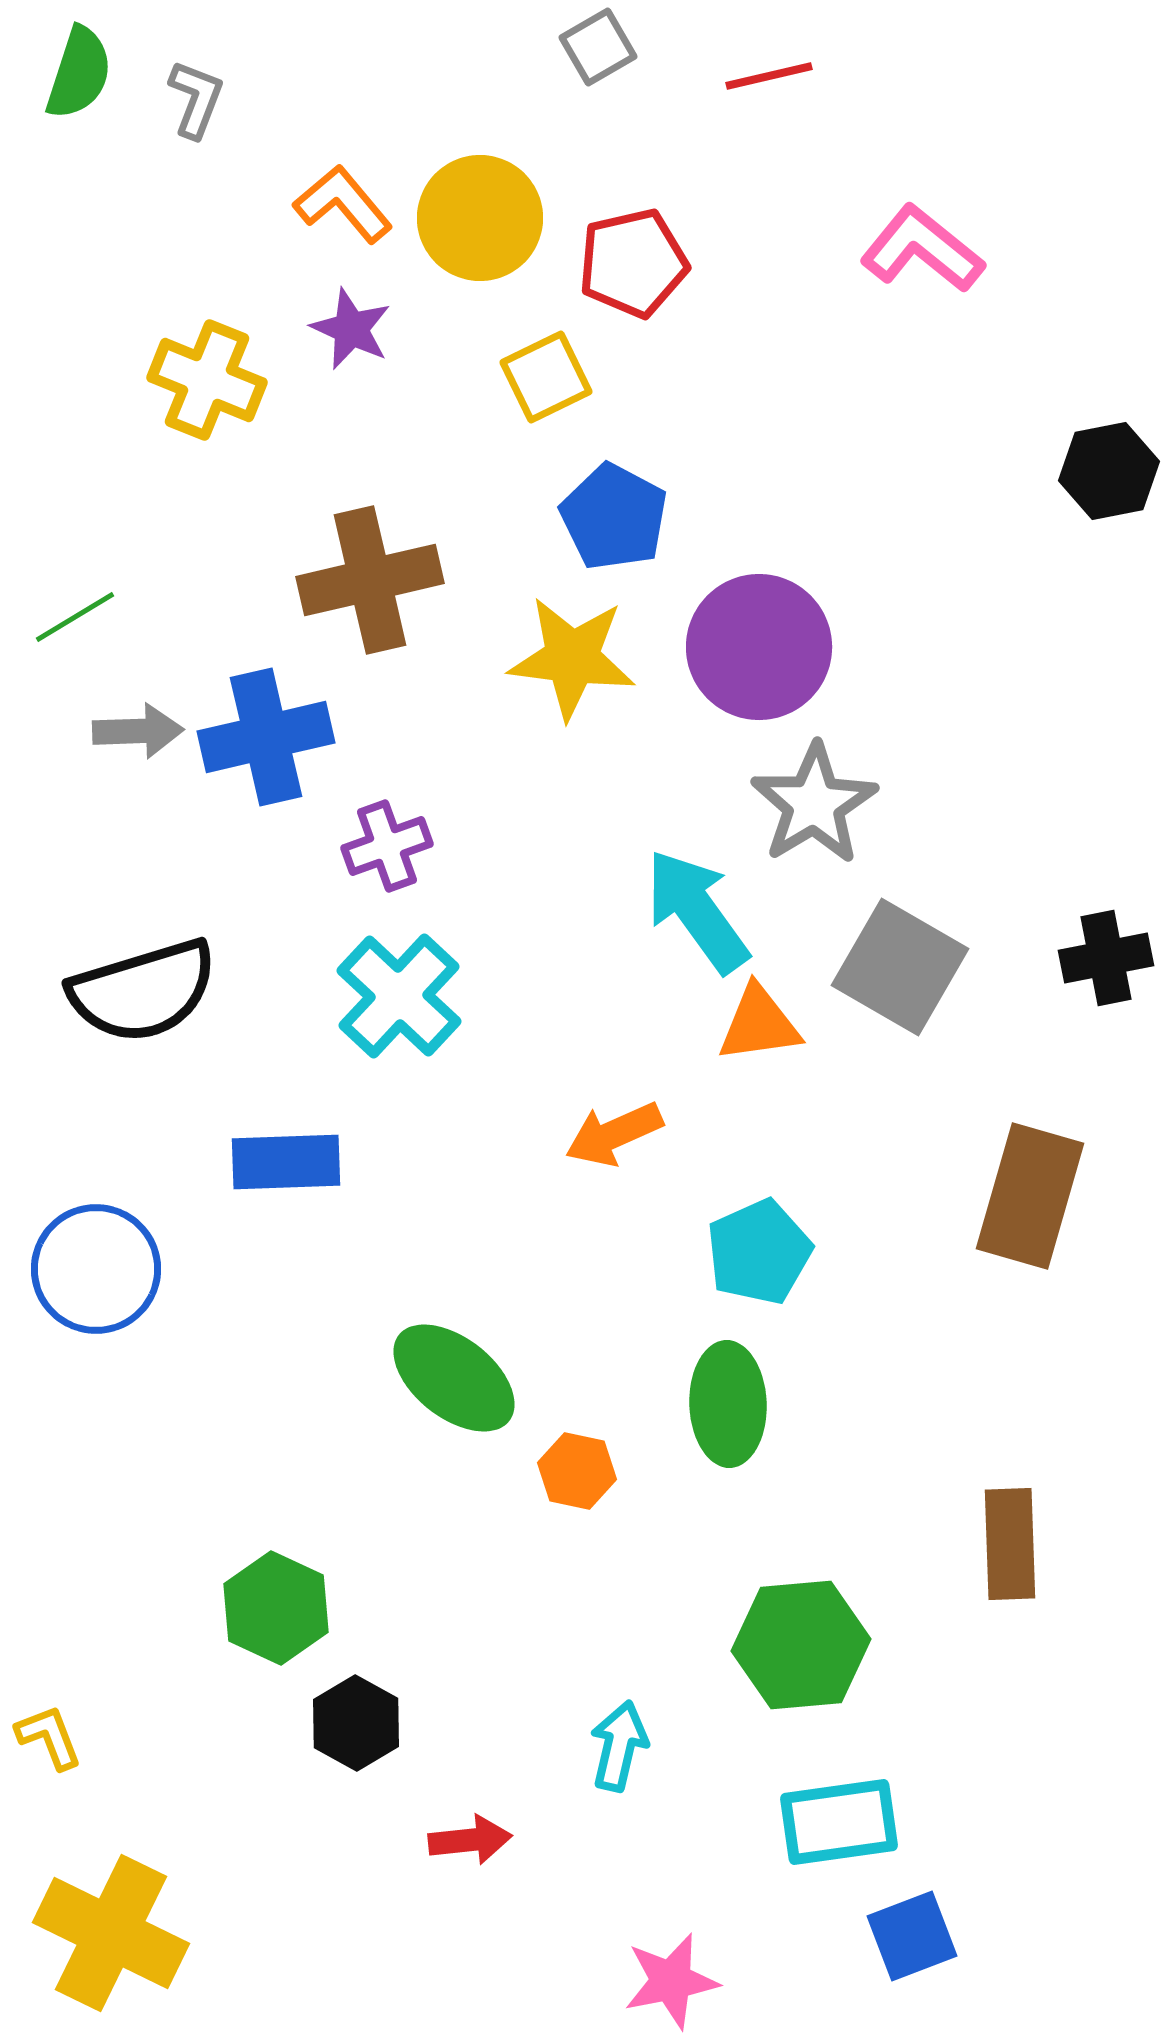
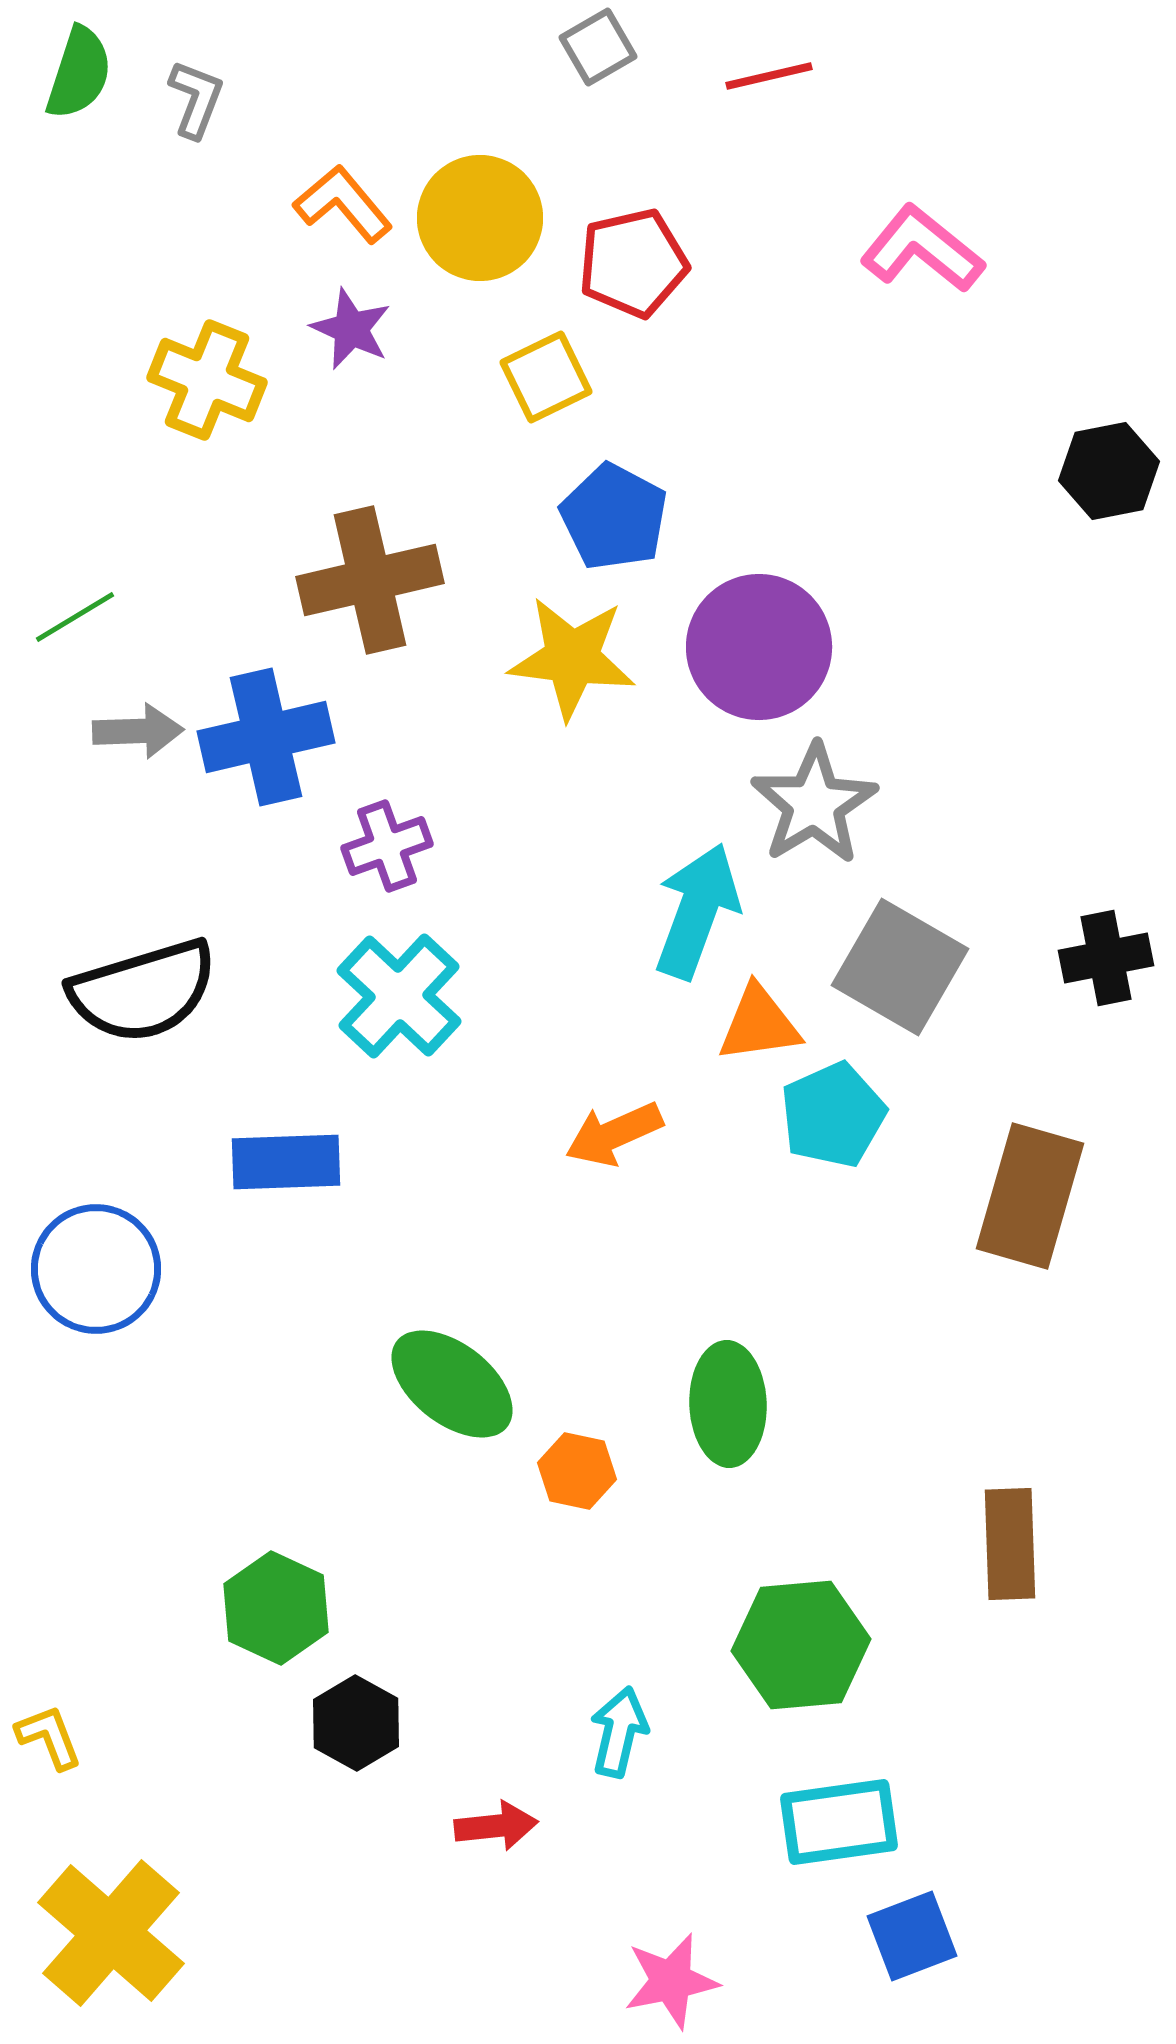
cyan arrow at (697, 911): rotated 56 degrees clockwise
cyan pentagon at (759, 1252): moved 74 px right, 137 px up
green ellipse at (454, 1378): moved 2 px left, 6 px down
cyan arrow at (619, 1746): moved 14 px up
red arrow at (470, 1840): moved 26 px right, 14 px up
yellow cross at (111, 1933): rotated 15 degrees clockwise
